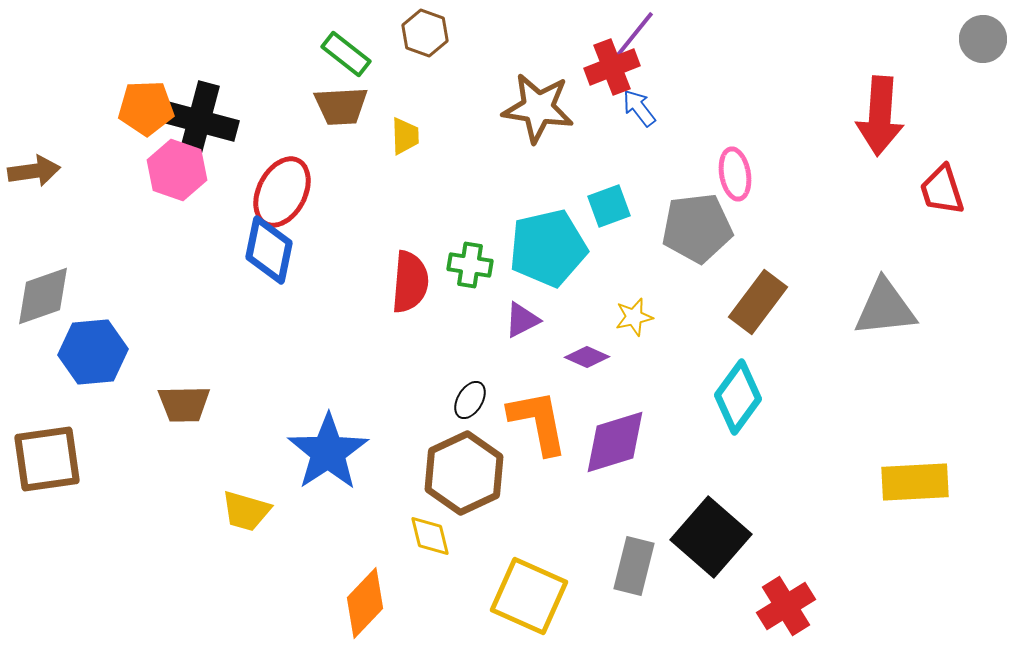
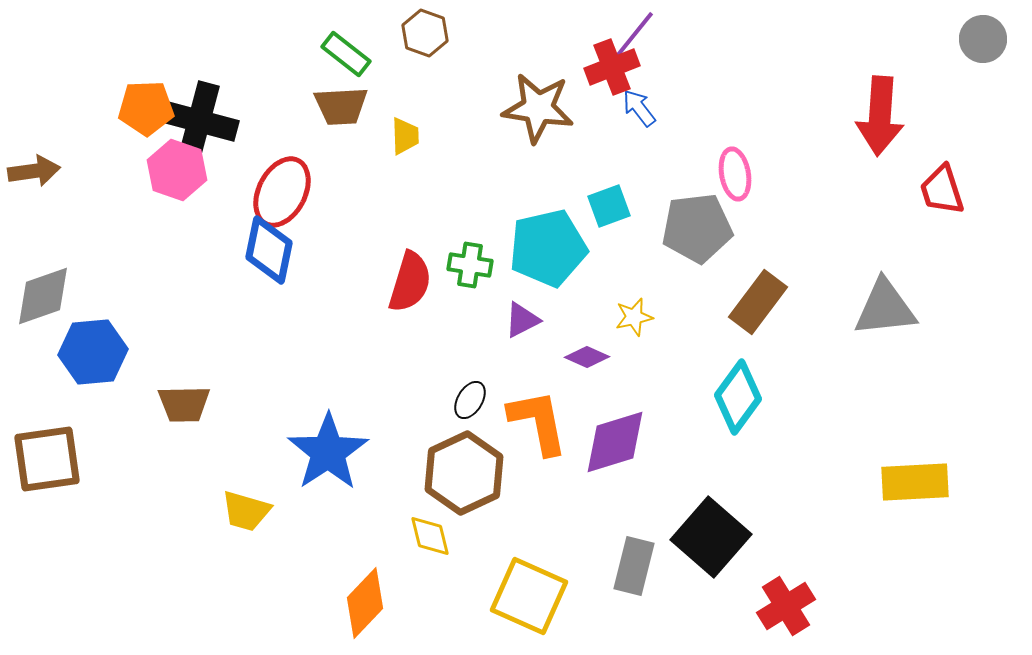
red semicircle at (410, 282): rotated 12 degrees clockwise
